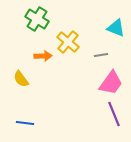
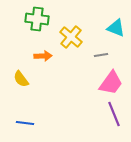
green cross: rotated 25 degrees counterclockwise
yellow cross: moved 3 px right, 5 px up
